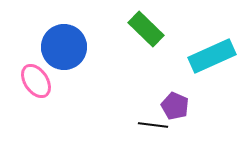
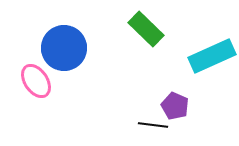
blue circle: moved 1 px down
